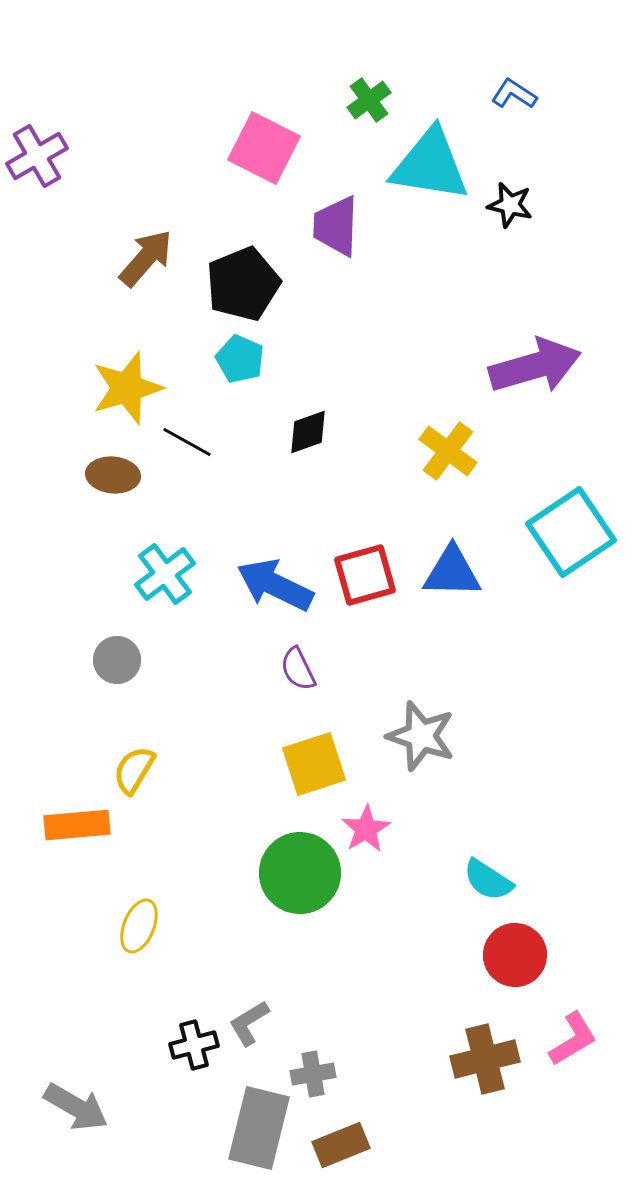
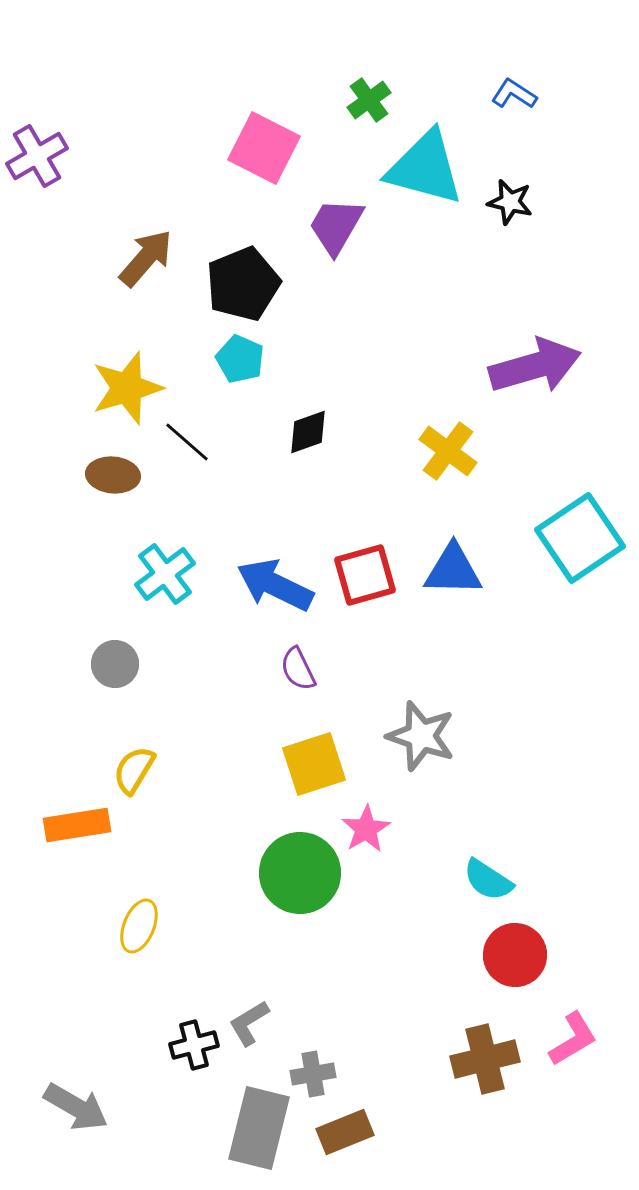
cyan triangle: moved 5 px left, 3 px down; rotated 6 degrees clockwise
black star: moved 3 px up
purple trapezoid: rotated 28 degrees clockwise
black line: rotated 12 degrees clockwise
cyan square: moved 9 px right, 6 px down
blue triangle: moved 1 px right, 2 px up
gray circle: moved 2 px left, 4 px down
orange rectangle: rotated 4 degrees counterclockwise
brown rectangle: moved 4 px right, 13 px up
